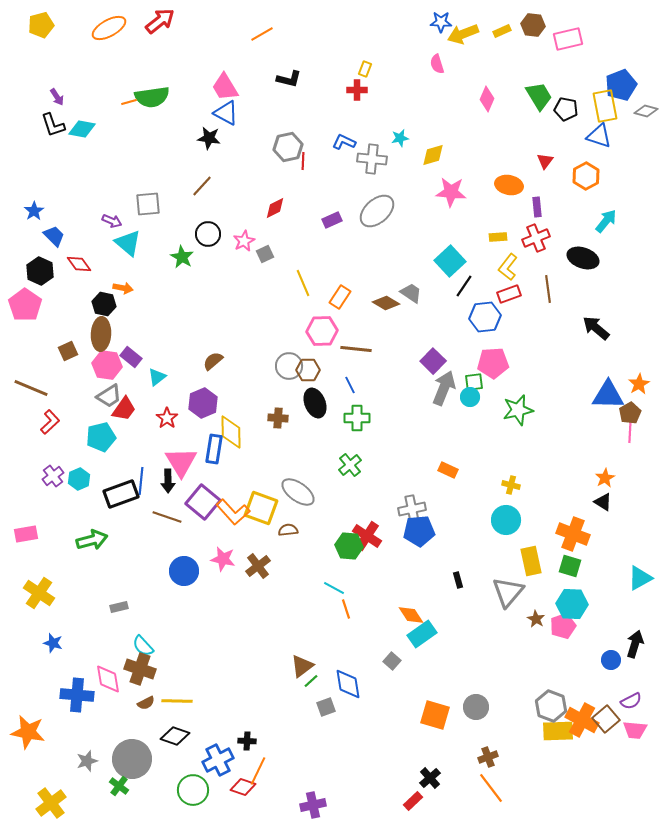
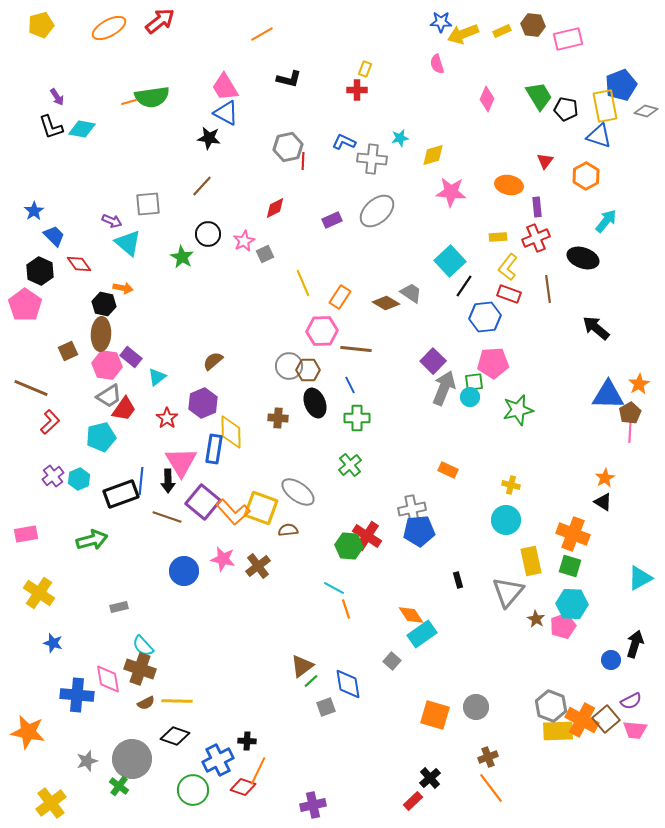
black L-shape at (53, 125): moved 2 px left, 2 px down
red rectangle at (509, 294): rotated 40 degrees clockwise
